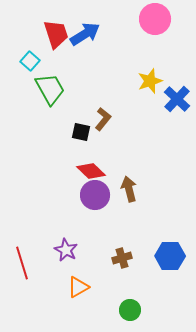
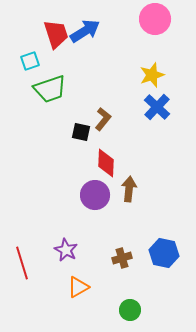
blue arrow: moved 3 px up
cyan square: rotated 30 degrees clockwise
yellow star: moved 2 px right, 6 px up
green trapezoid: rotated 100 degrees clockwise
blue cross: moved 20 px left, 8 px down
red diamond: moved 15 px right, 8 px up; rotated 48 degrees clockwise
brown arrow: rotated 20 degrees clockwise
blue hexagon: moved 6 px left, 3 px up; rotated 12 degrees clockwise
